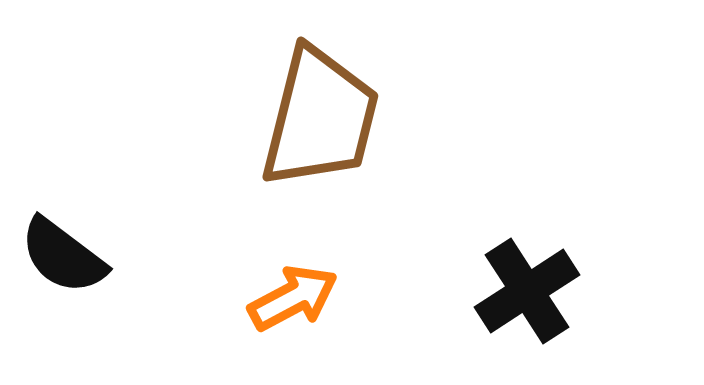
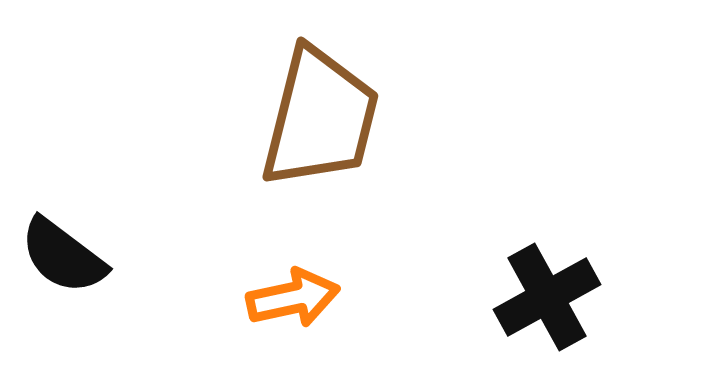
black cross: moved 20 px right, 6 px down; rotated 4 degrees clockwise
orange arrow: rotated 16 degrees clockwise
